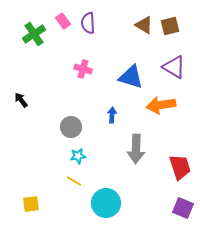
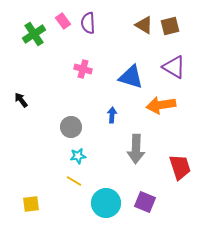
purple square: moved 38 px left, 6 px up
